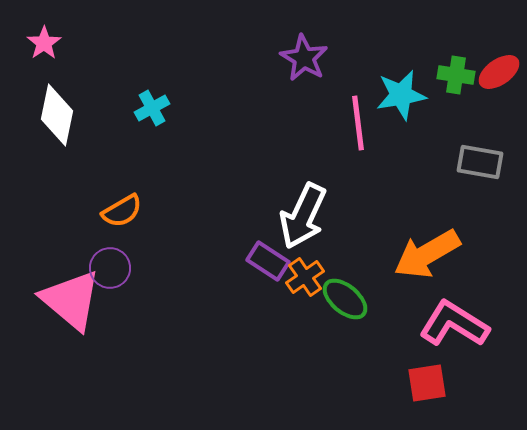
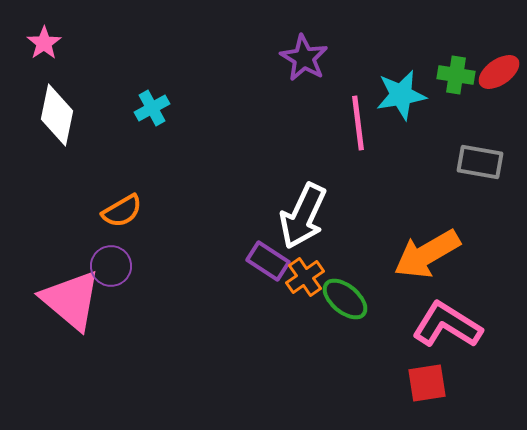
purple circle: moved 1 px right, 2 px up
pink L-shape: moved 7 px left, 1 px down
